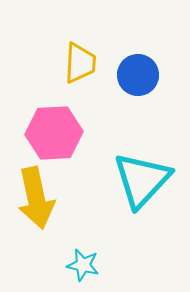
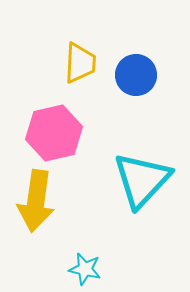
blue circle: moved 2 px left
pink hexagon: rotated 10 degrees counterclockwise
yellow arrow: moved 3 px down; rotated 20 degrees clockwise
cyan star: moved 2 px right, 4 px down
